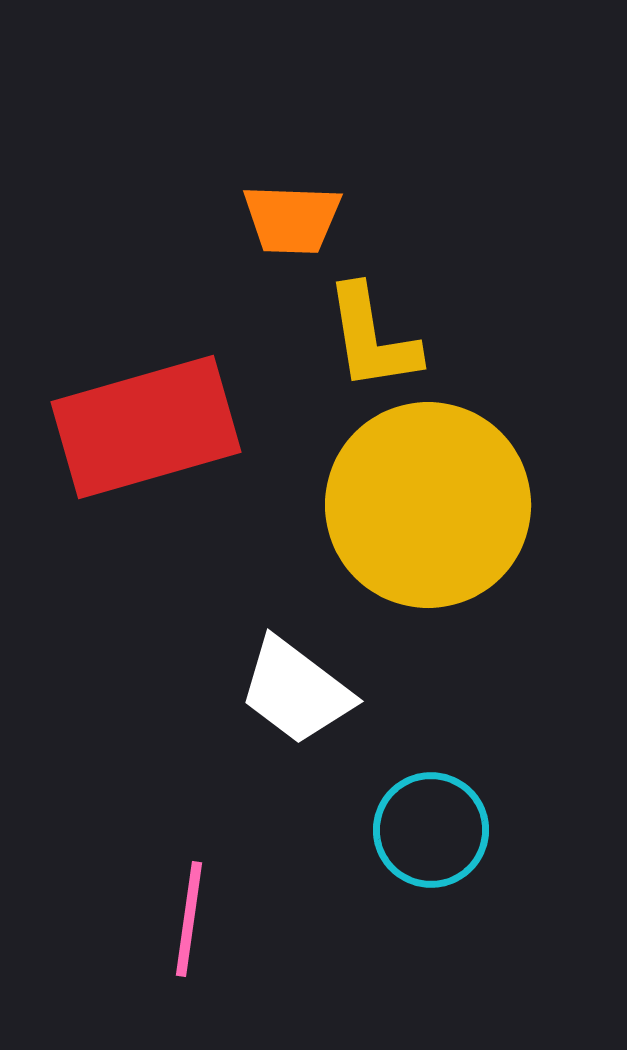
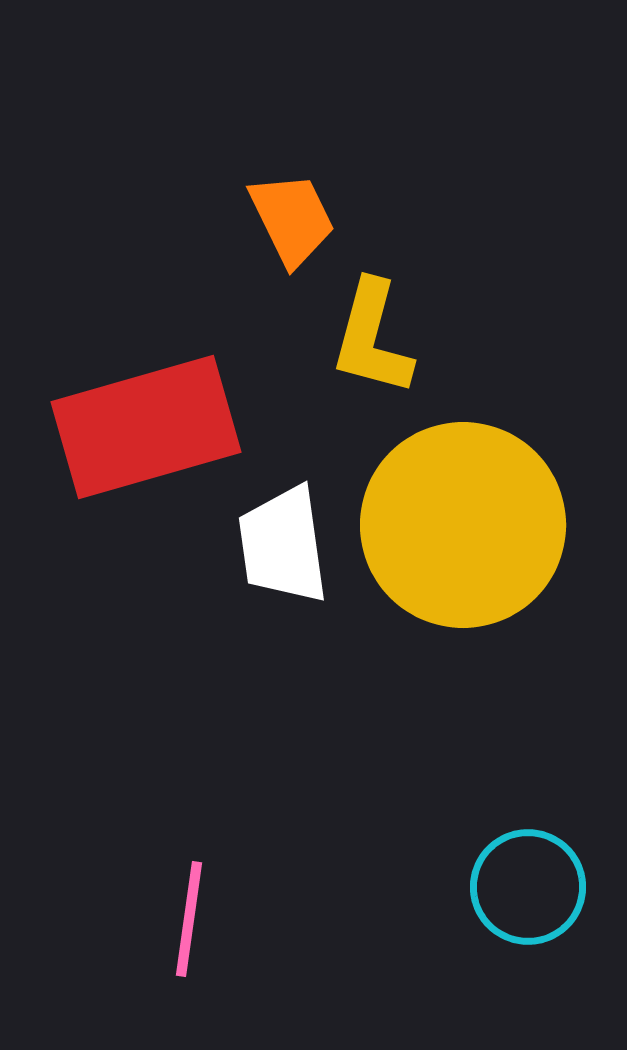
orange trapezoid: rotated 118 degrees counterclockwise
yellow L-shape: rotated 24 degrees clockwise
yellow circle: moved 35 px right, 20 px down
white trapezoid: moved 13 px left, 146 px up; rotated 45 degrees clockwise
cyan circle: moved 97 px right, 57 px down
